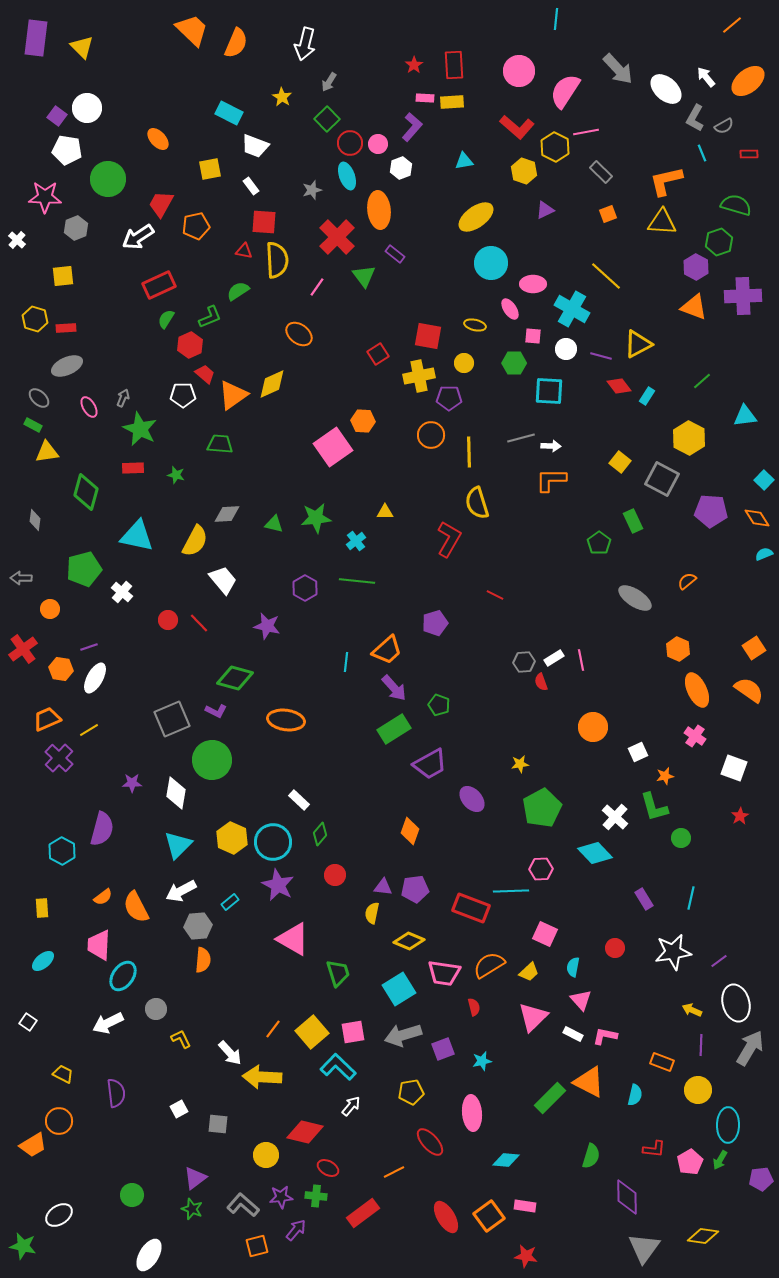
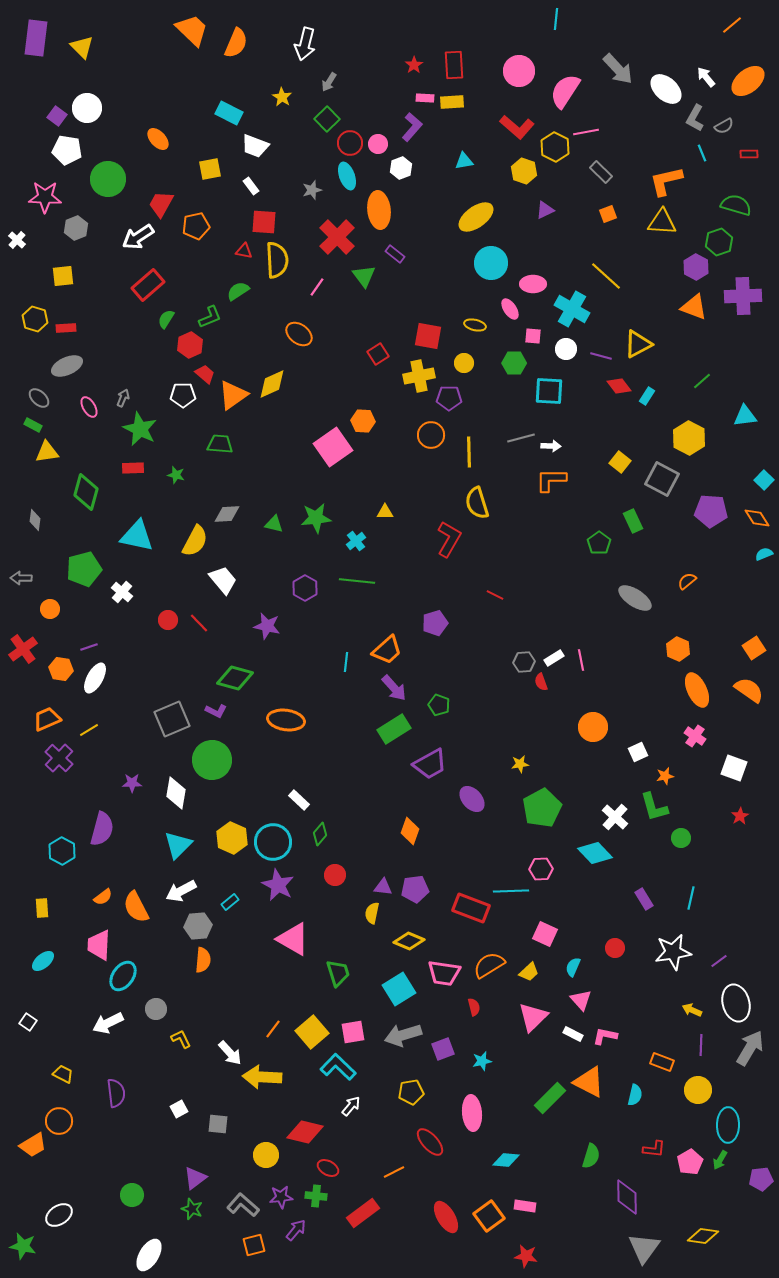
red rectangle at (159, 285): moved 11 px left; rotated 16 degrees counterclockwise
cyan semicircle at (573, 967): rotated 12 degrees clockwise
orange square at (257, 1246): moved 3 px left, 1 px up
